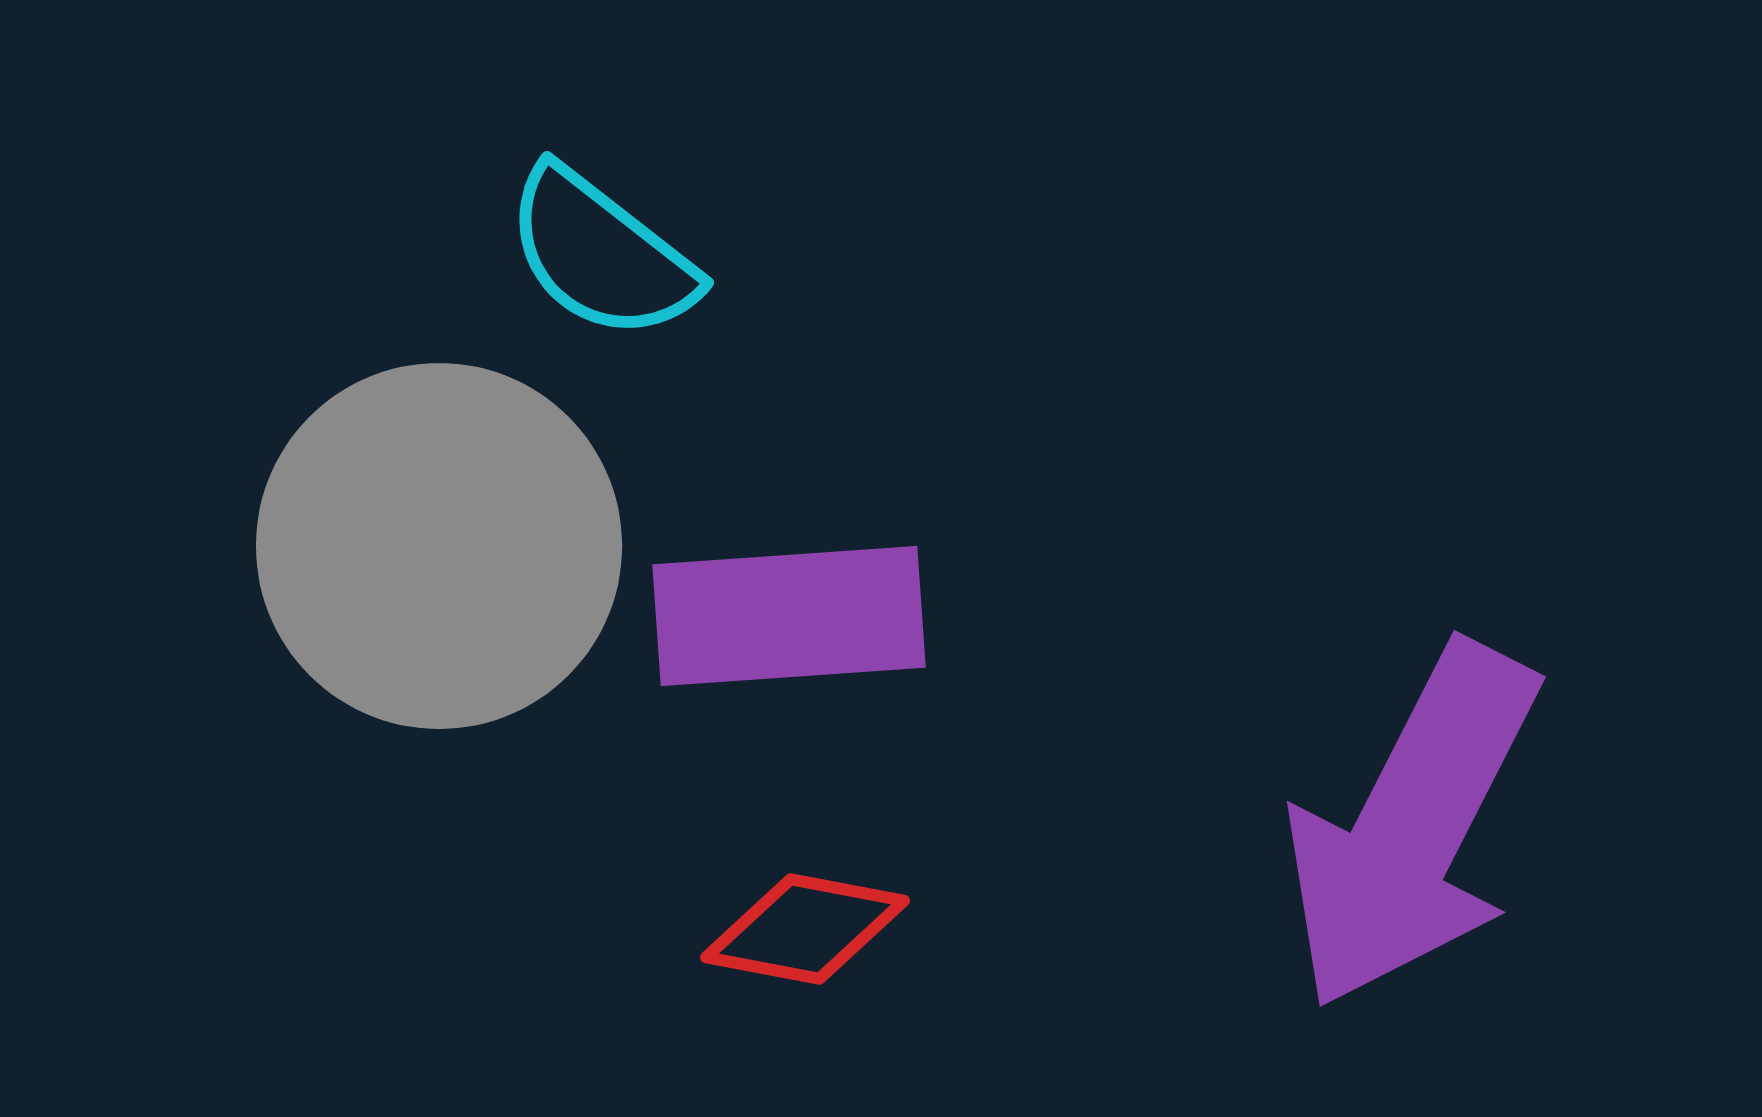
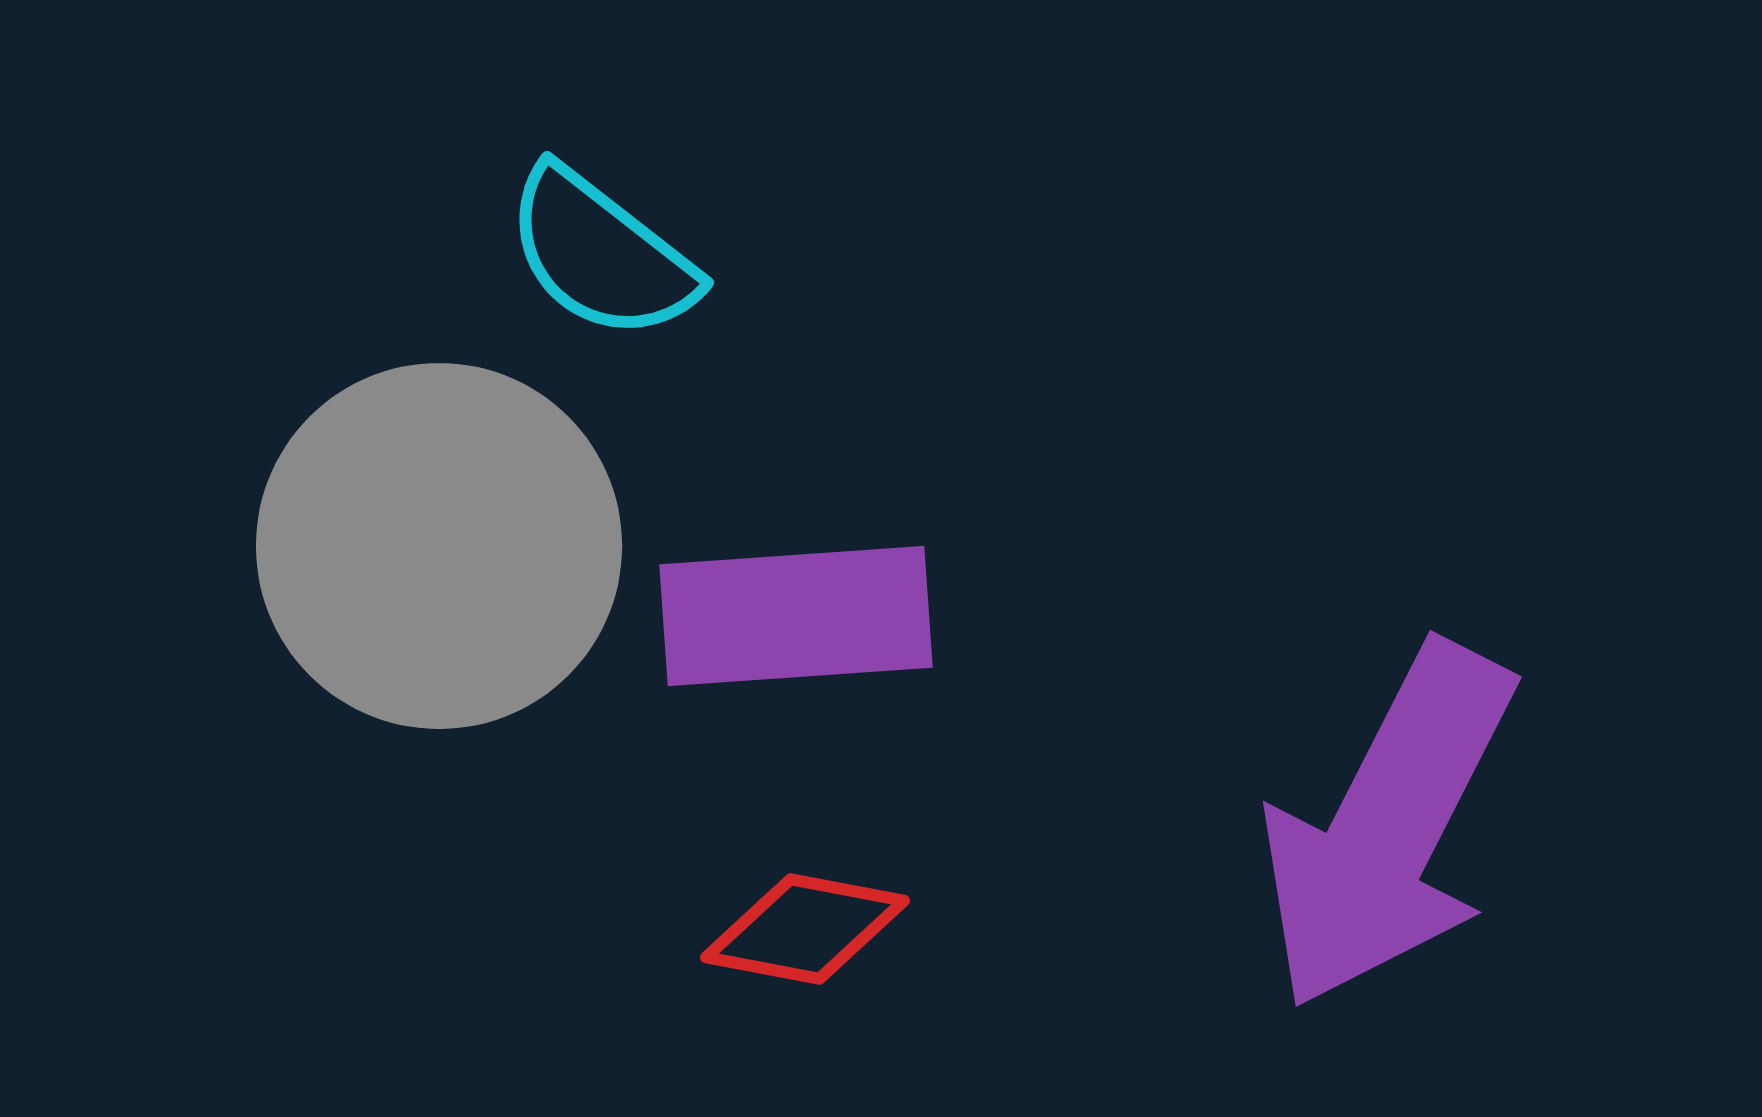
purple rectangle: moved 7 px right
purple arrow: moved 24 px left
